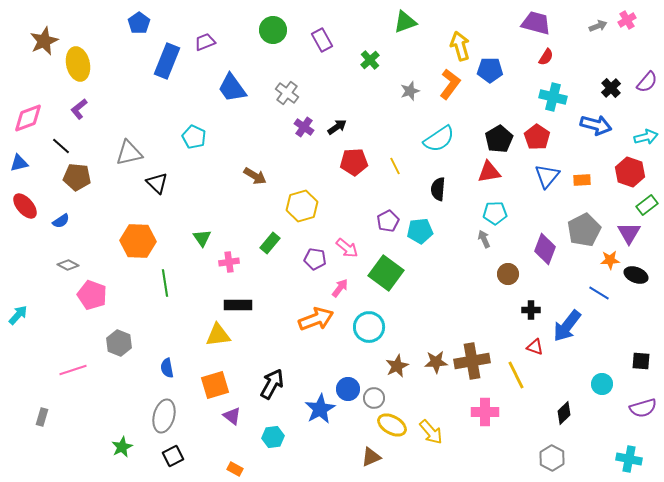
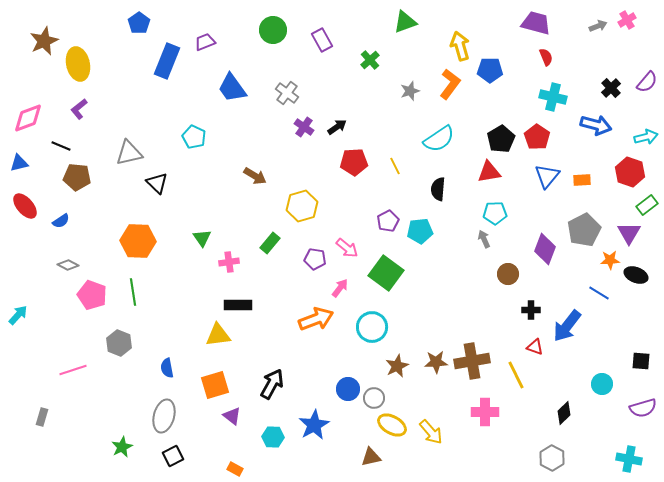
red semicircle at (546, 57): rotated 54 degrees counterclockwise
black pentagon at (499, 139): moved 2 px right
black line at (61, 146): rotated 18 degrees counterclockwise
green line at (165, 283): moved 32 px left, 9 px down
cyan circle at (369, 327): moved 3 px right
blue star at (320, 409): moved 6 px left, 16 px down
cyan hexagon at (273, 437): rotated 10 degrees clockwise
brown triangle at (371, 457): rotated 10 degrees clockwise
